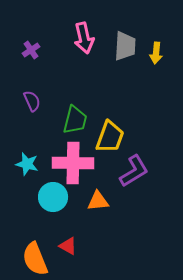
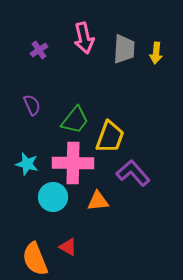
gray trapezoid: moved 1 px left, 3 px down
purple cross: moved 8 px right
purple semicircle: moved 4 px down
green trapezoid: rotated 24 degrees clockwise
purple L-shape: moved 1 px left, 2 px down; rotated 100 degrees counterclockwise
red triangle: moved 1 px down
